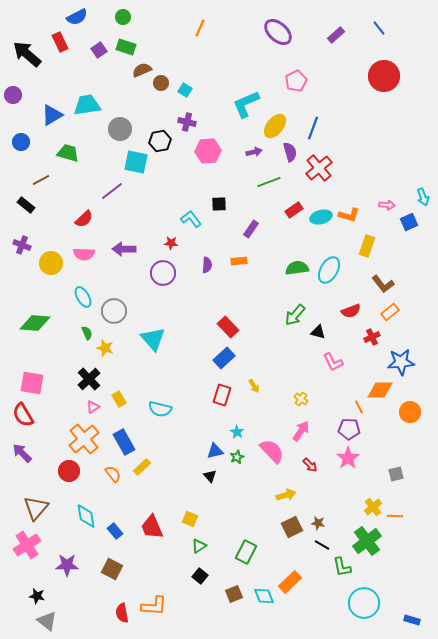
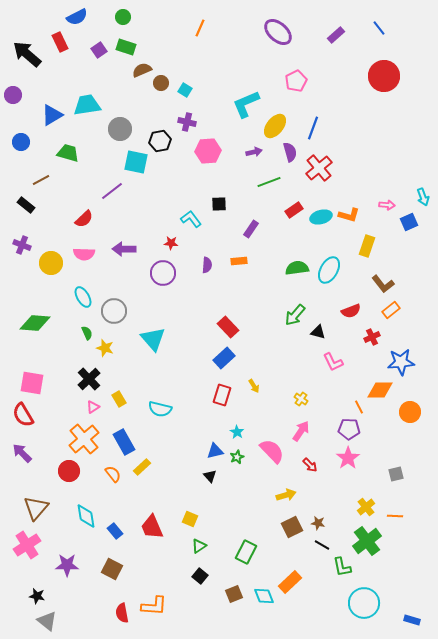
orange rectangle at (390, 312): moved 1 px right, 2 px up
yellow cross at (373, 507): moved 7 px left
